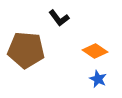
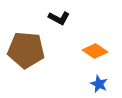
black L-shape: rotated 25 degrees counterclockwise
blue star: moved 1 px right, 5 px down
